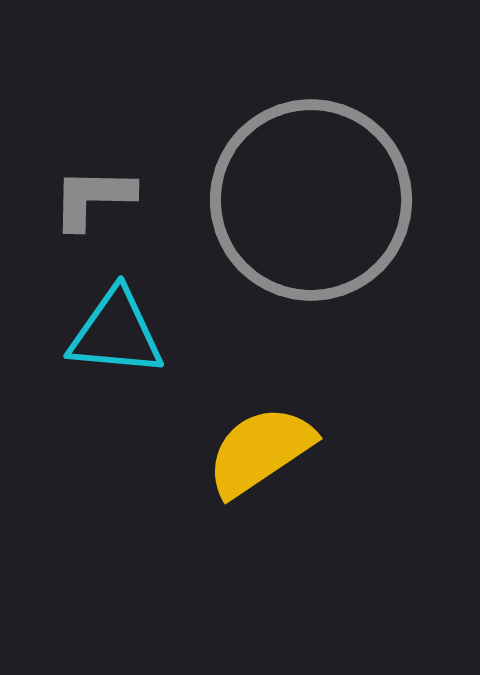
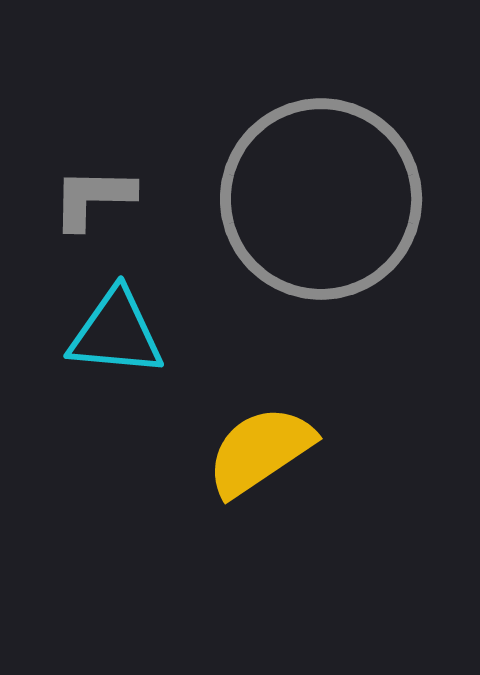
gray circle: moved 10 px right, 1 px up
